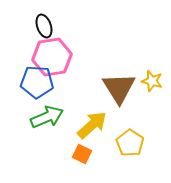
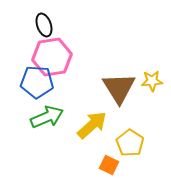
black ellipse: moved 1 px up
yellow star: rotated 20 degrees counterclockwise
orange square: moved 27 px right, 11 px down
